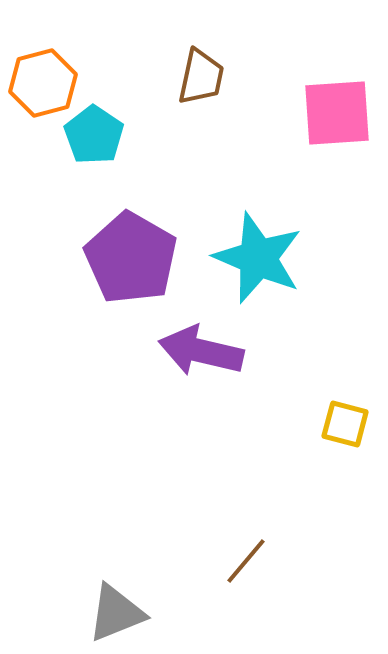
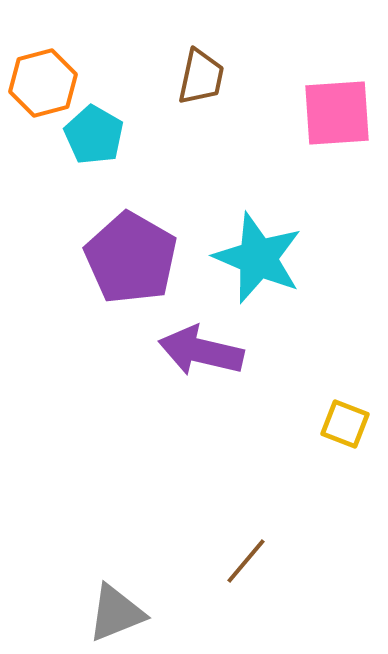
cyan pentagon: rotated 4 degrees counterclockwise
yellow square: rotated 6 degrees clockwise
